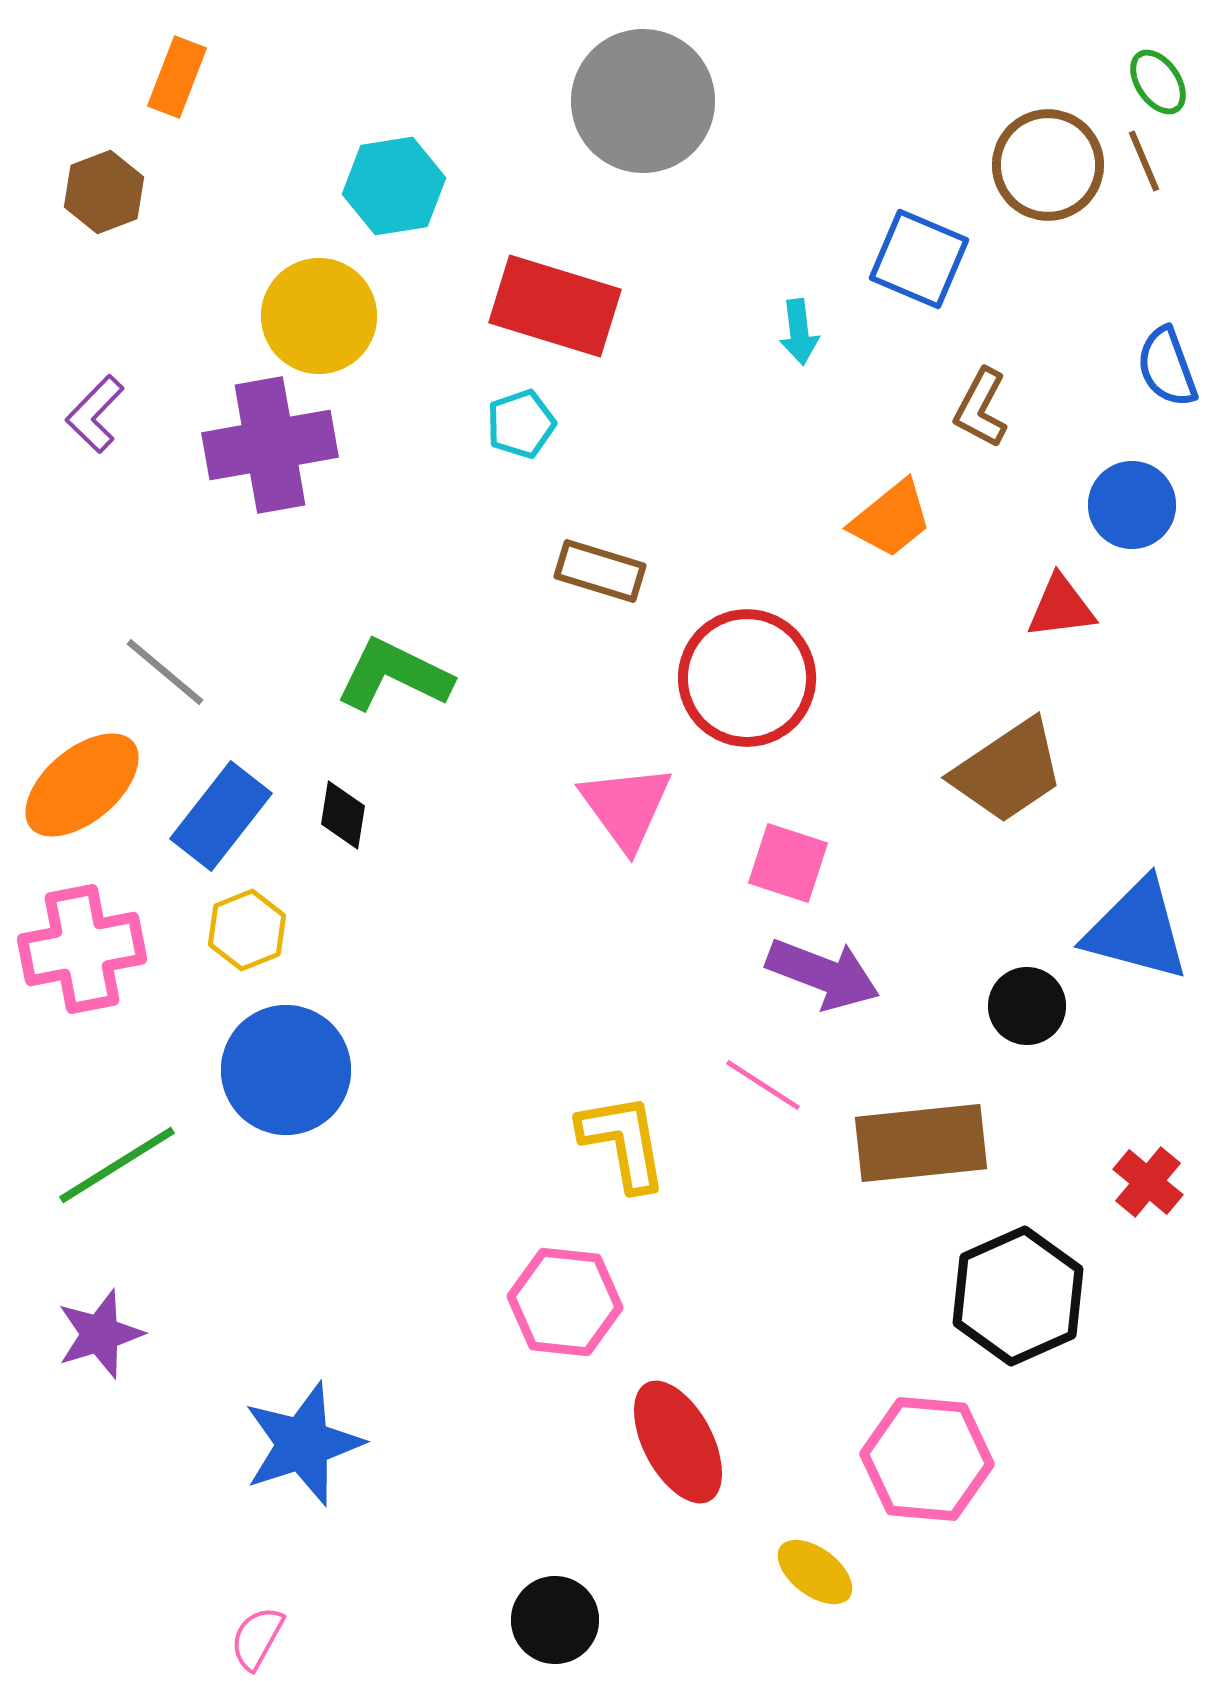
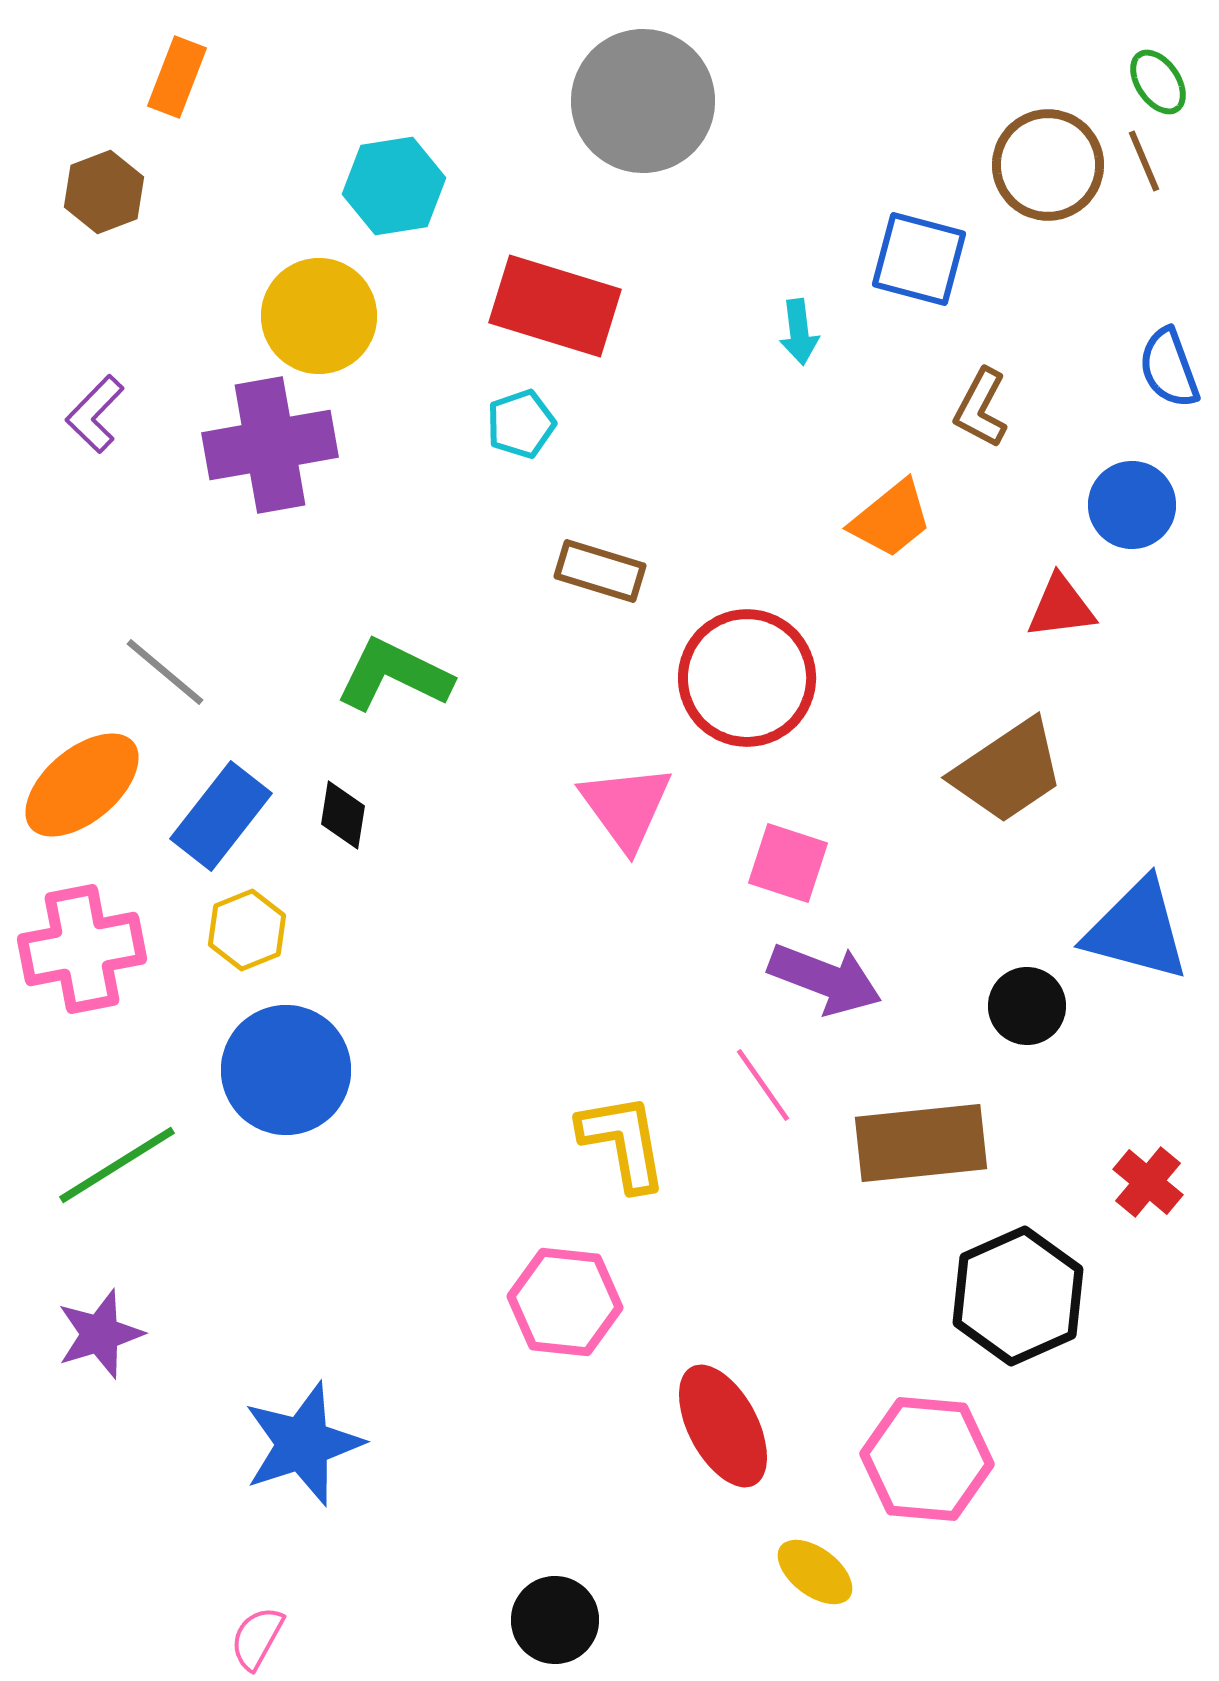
blue square at (919, 259): rotated 8 degrees counterclockwise
blue semicircle at (1167, 367): moved 2 px right, 1 px down
purple arrow at (823, 974): moved 2 px right, 5 px down
pink line at (763, 1085): rotated 22 degrees clockwise
red ellipse at (678, 1442): moved 45 px right, 16 px up
